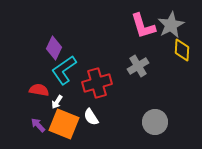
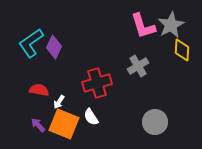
purple diamond: moved 1 px up
cyan L-shape: moved 33 px left, 27 px up
white arrow: moved 2 px right
